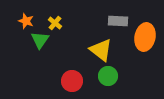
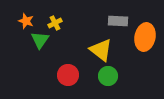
yellow cross: rotated 24 degrees clockwise
red circle: moved 4 px left, 6 px up
